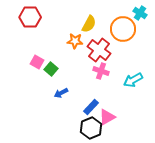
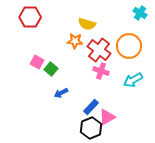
yellow semicircle: moved 2 px left; rotated 78 degrees clockwise
orange circle: moved 6 px right, 17 px down
